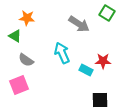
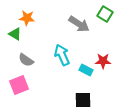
green square: moved 2 px left, 1 px down
green triangle: moved 2 px up
cyan arrow: moved 2 px down
black square: moved 17 px left
